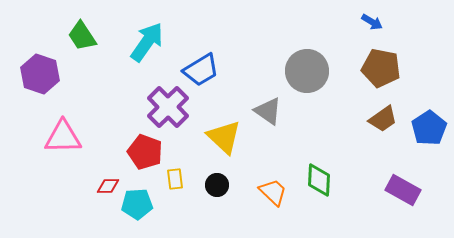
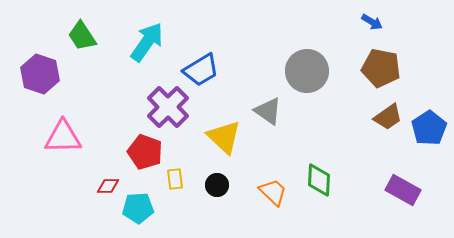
brown trapezoid: moved 5 px right, 2 px up
cyan pentagon: moved 1 px right, 4 px down
